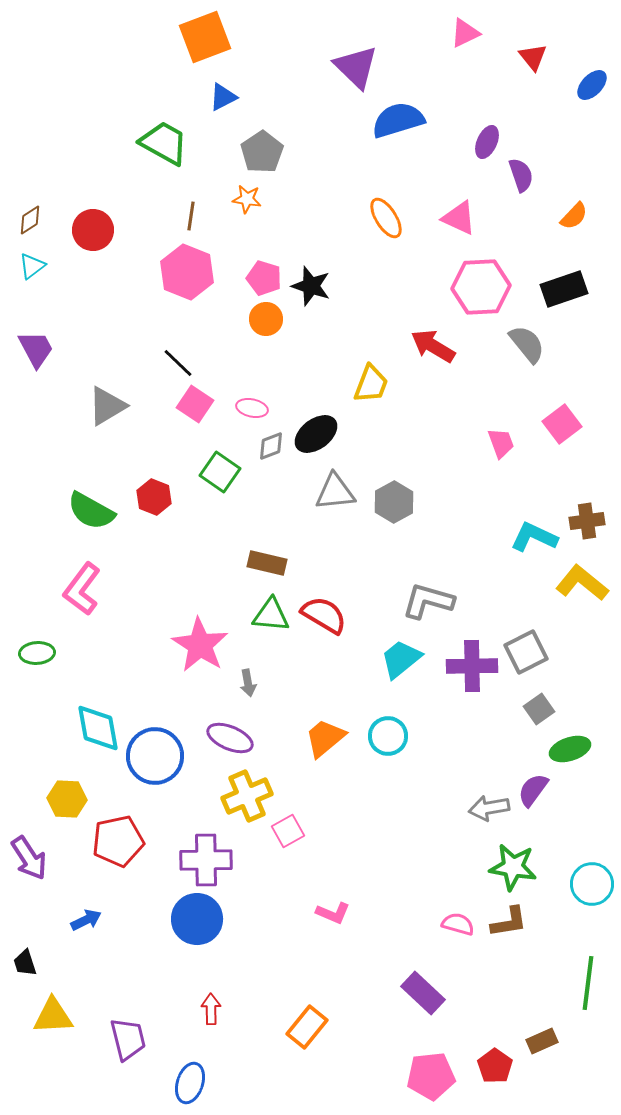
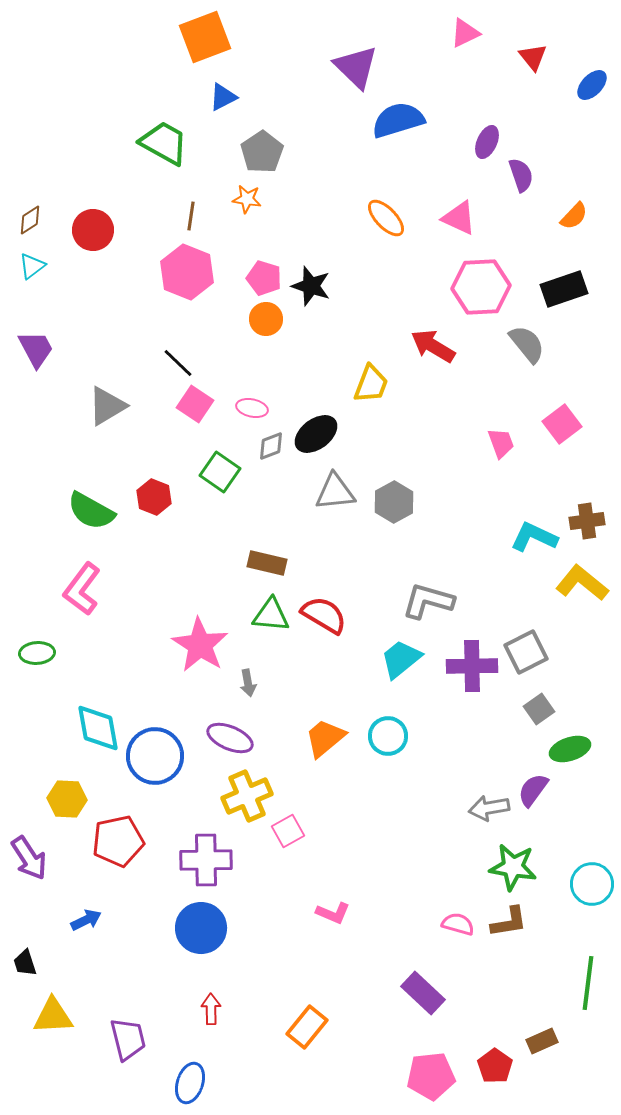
orange ellipse at (386, 218): rotated 12 degrees counterclockwise
blue circle at (197, 919): moved 4 px right, 9 px down
